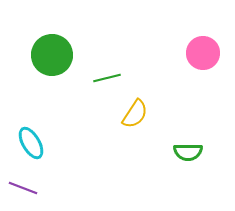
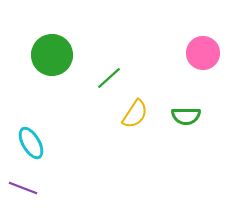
green line: moved 2 px right; rotated 28 degrees counterclockwise
green semicircle: moved 2 px left, 36 px up
